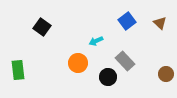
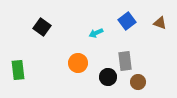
brown triangle: rotated 24 degrees counterclockwise
cyan arrow: moved 8 px up
gray rectangle: rotated 36 degrees clockwise
brown circle: moved 28 px left, 8 px down
